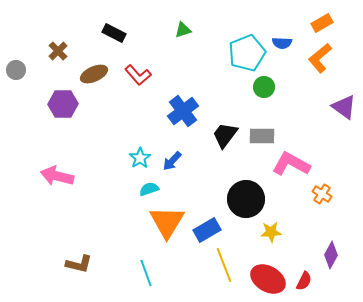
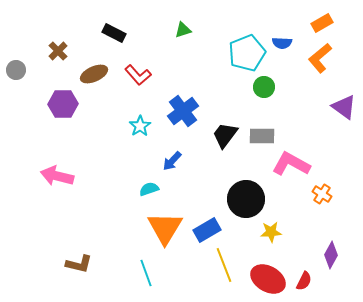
cyan star: moved 32 px up
orange triangle: moved 2 px left, 6 px down
